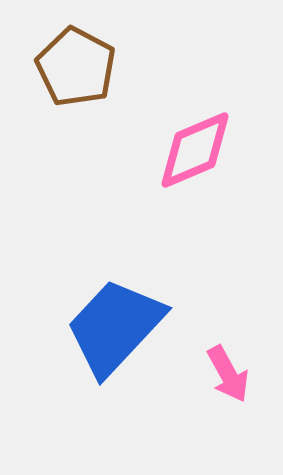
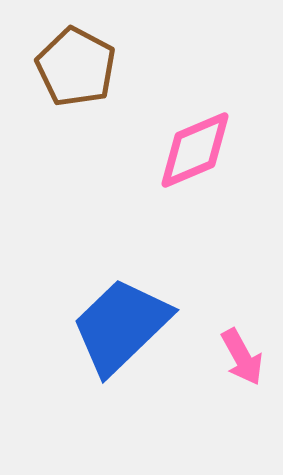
blue trapezoid: moved 6 px right, 1 px up; rotated 3 degrees clockwise
pink arrow: moved 14 px right, 17 px up
